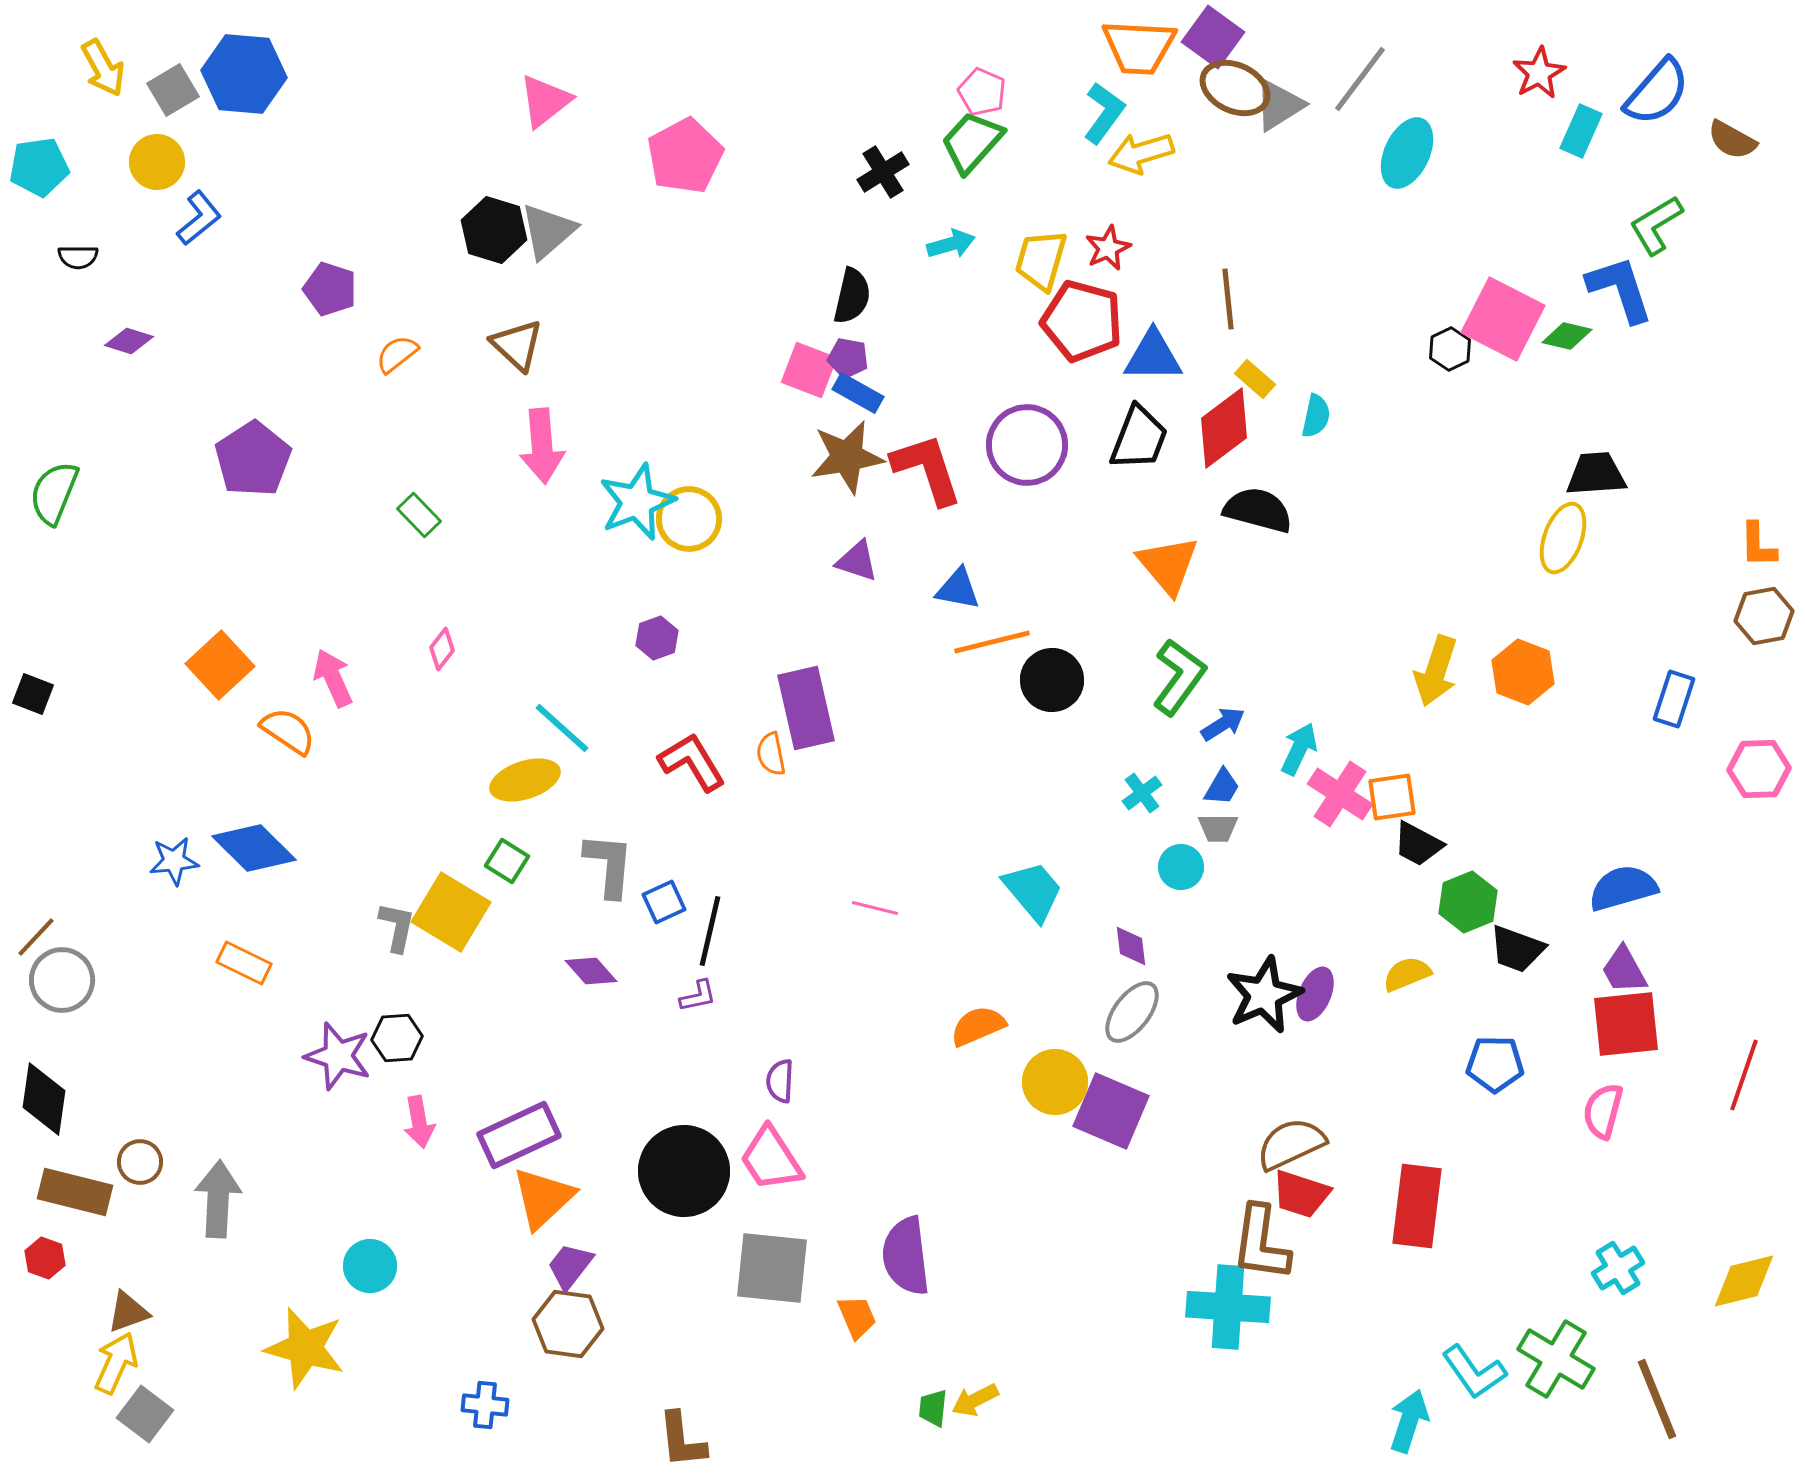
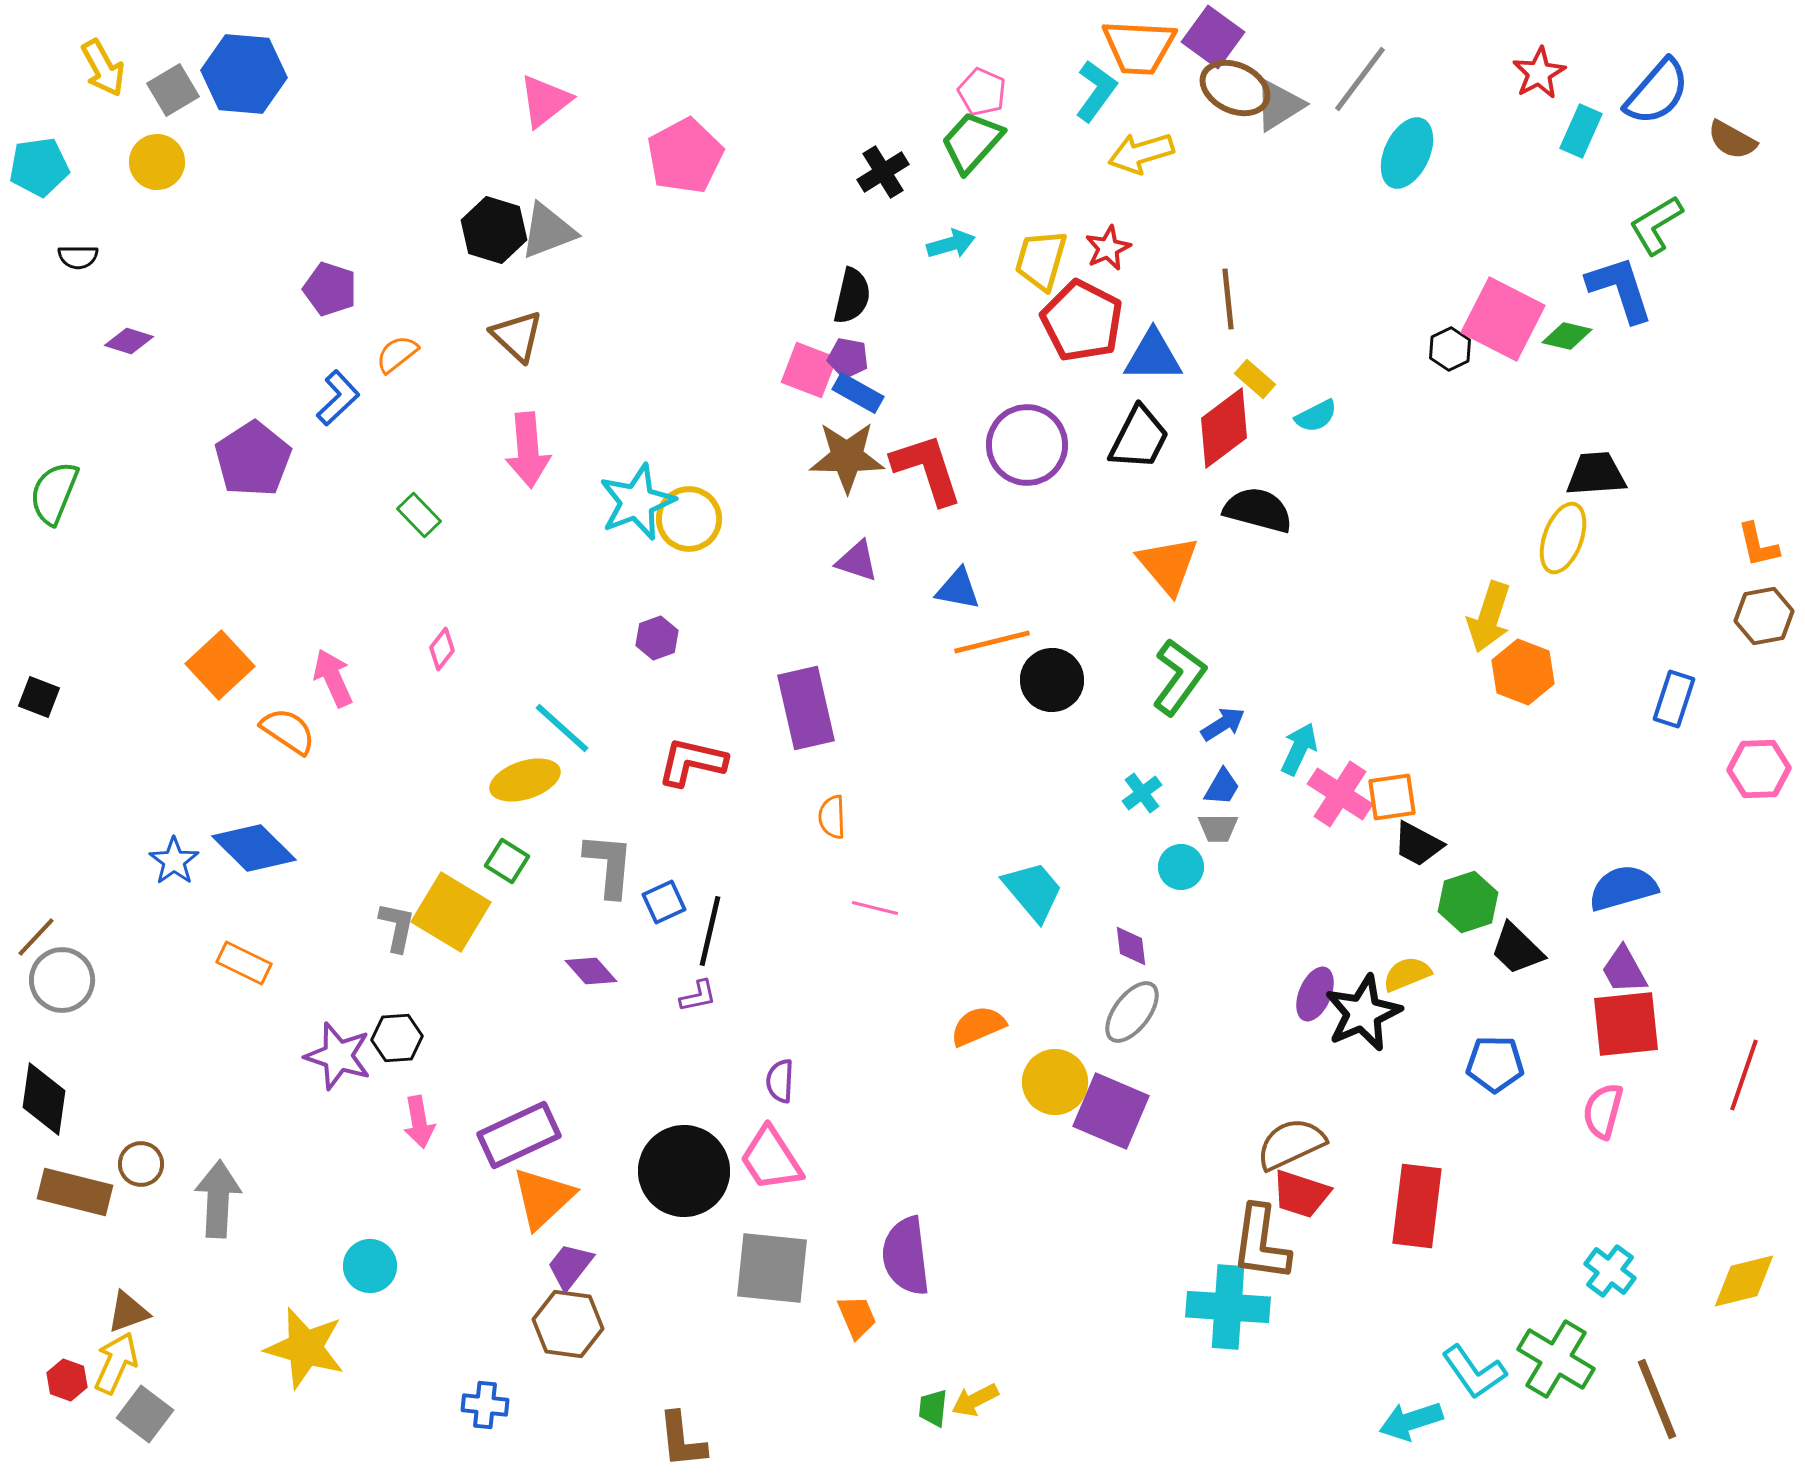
cyan L-shape at (1104, 113): moved 8 px left, 22 px up
blue L-shape at (199, 218): moved 139 px right, 180 px down; rotated 4 degrees counterclockwise
gray triangle at (548, 231): rotated 20 degrees clockwise
red pentagon at (1082, 321): rotated 12 degrees clockwise
brown triangle at (517, 345): moved 9 px up
cyan semicircle at (1316, 416): rotated 51 degrees clockwise
black trapezoid at (1139, 438): rotated 6 degrees clockwise
pink arrow at (542, 446): moved 14 px left, 4 px down
brown star at (847, 457): rotated 10 degrees clockwise
orange L-shape at (1758, 545): rotated 12 degrees counterclockwise
yellow arrow at (1436, 671): moved 53 px right, 54 px up
black square at (33, 694): moved 6 px right, 3 px down
orange semicircle at (771, 754): moved 61 px right, 63 px down; rotated 9 degrees clockwise
red L-shape at (692, 762): rotated 46 degrees counterclockwise
blue star at (174, 861): rotated 30 degrees counterclockwise
green hexagon at (1468, 902): rotated 4 degrees clockwise
black trapezoid at (1517, 949): rotated 24 degrees clockwise
black star at (1264, 995): moved 99 px right, 18 px down
brown circle at (140, 1162): moved 1 px right, 2 px down
red hexagon at (45, 1258): moved 22 px right, 122 px down
cyan cross at (1618, 1268): moved 8 px left, 3 px down; rotated 21 degrees counterclockwise
cyan arrow at (1409, 1421): moved 2 px right; rotated 126 degrees counterclockwise
